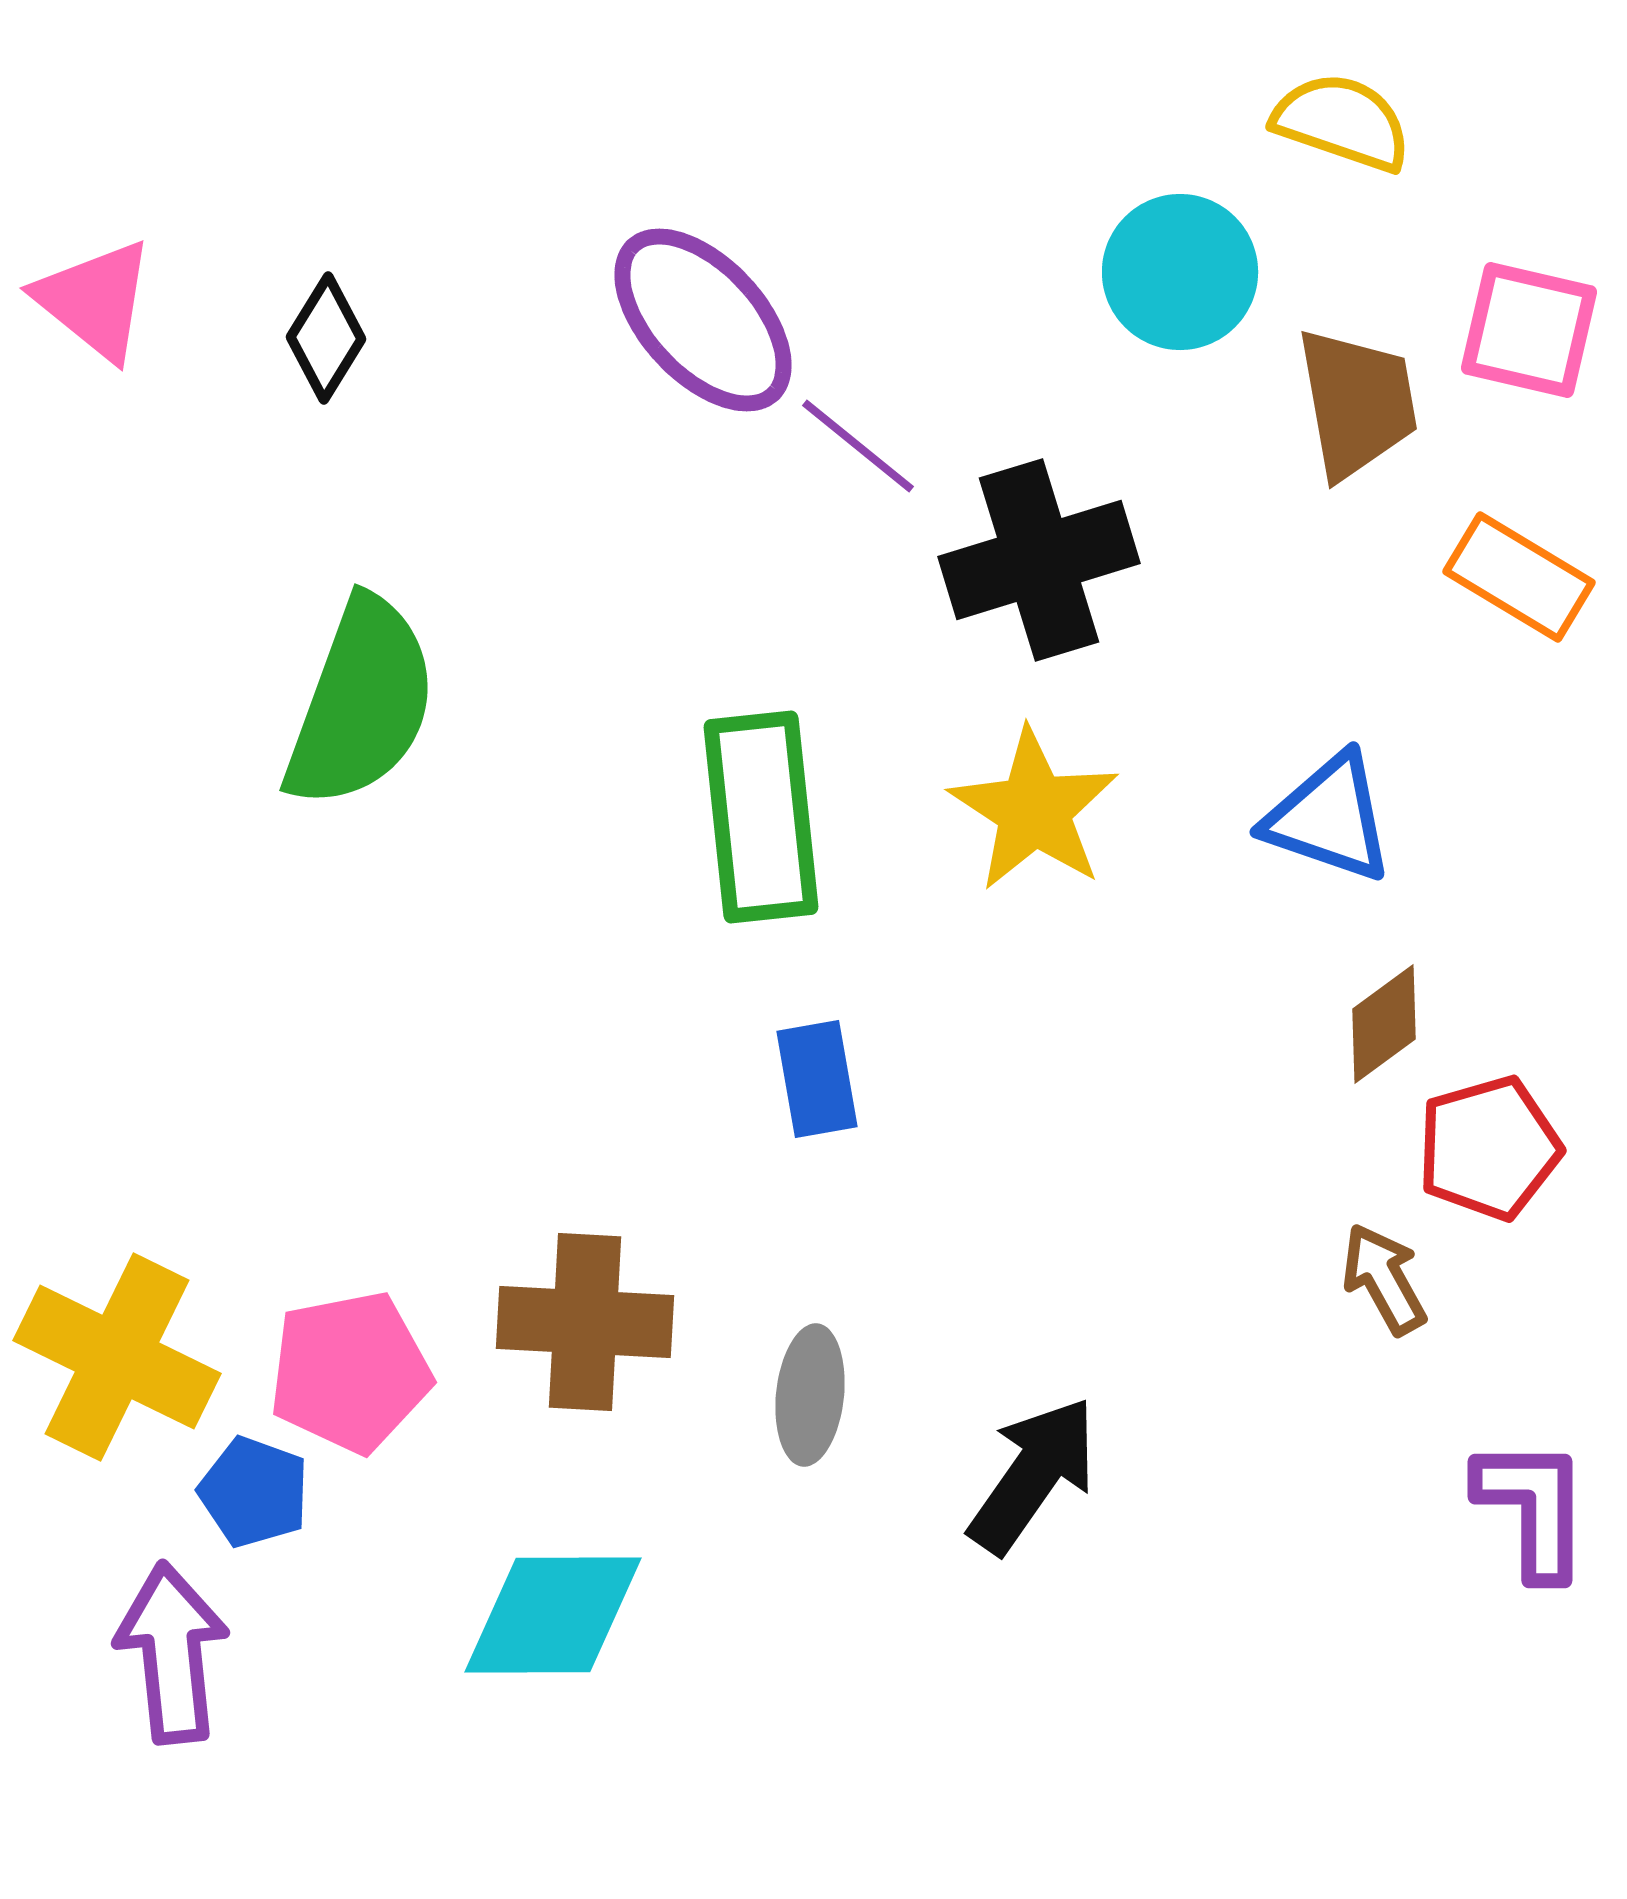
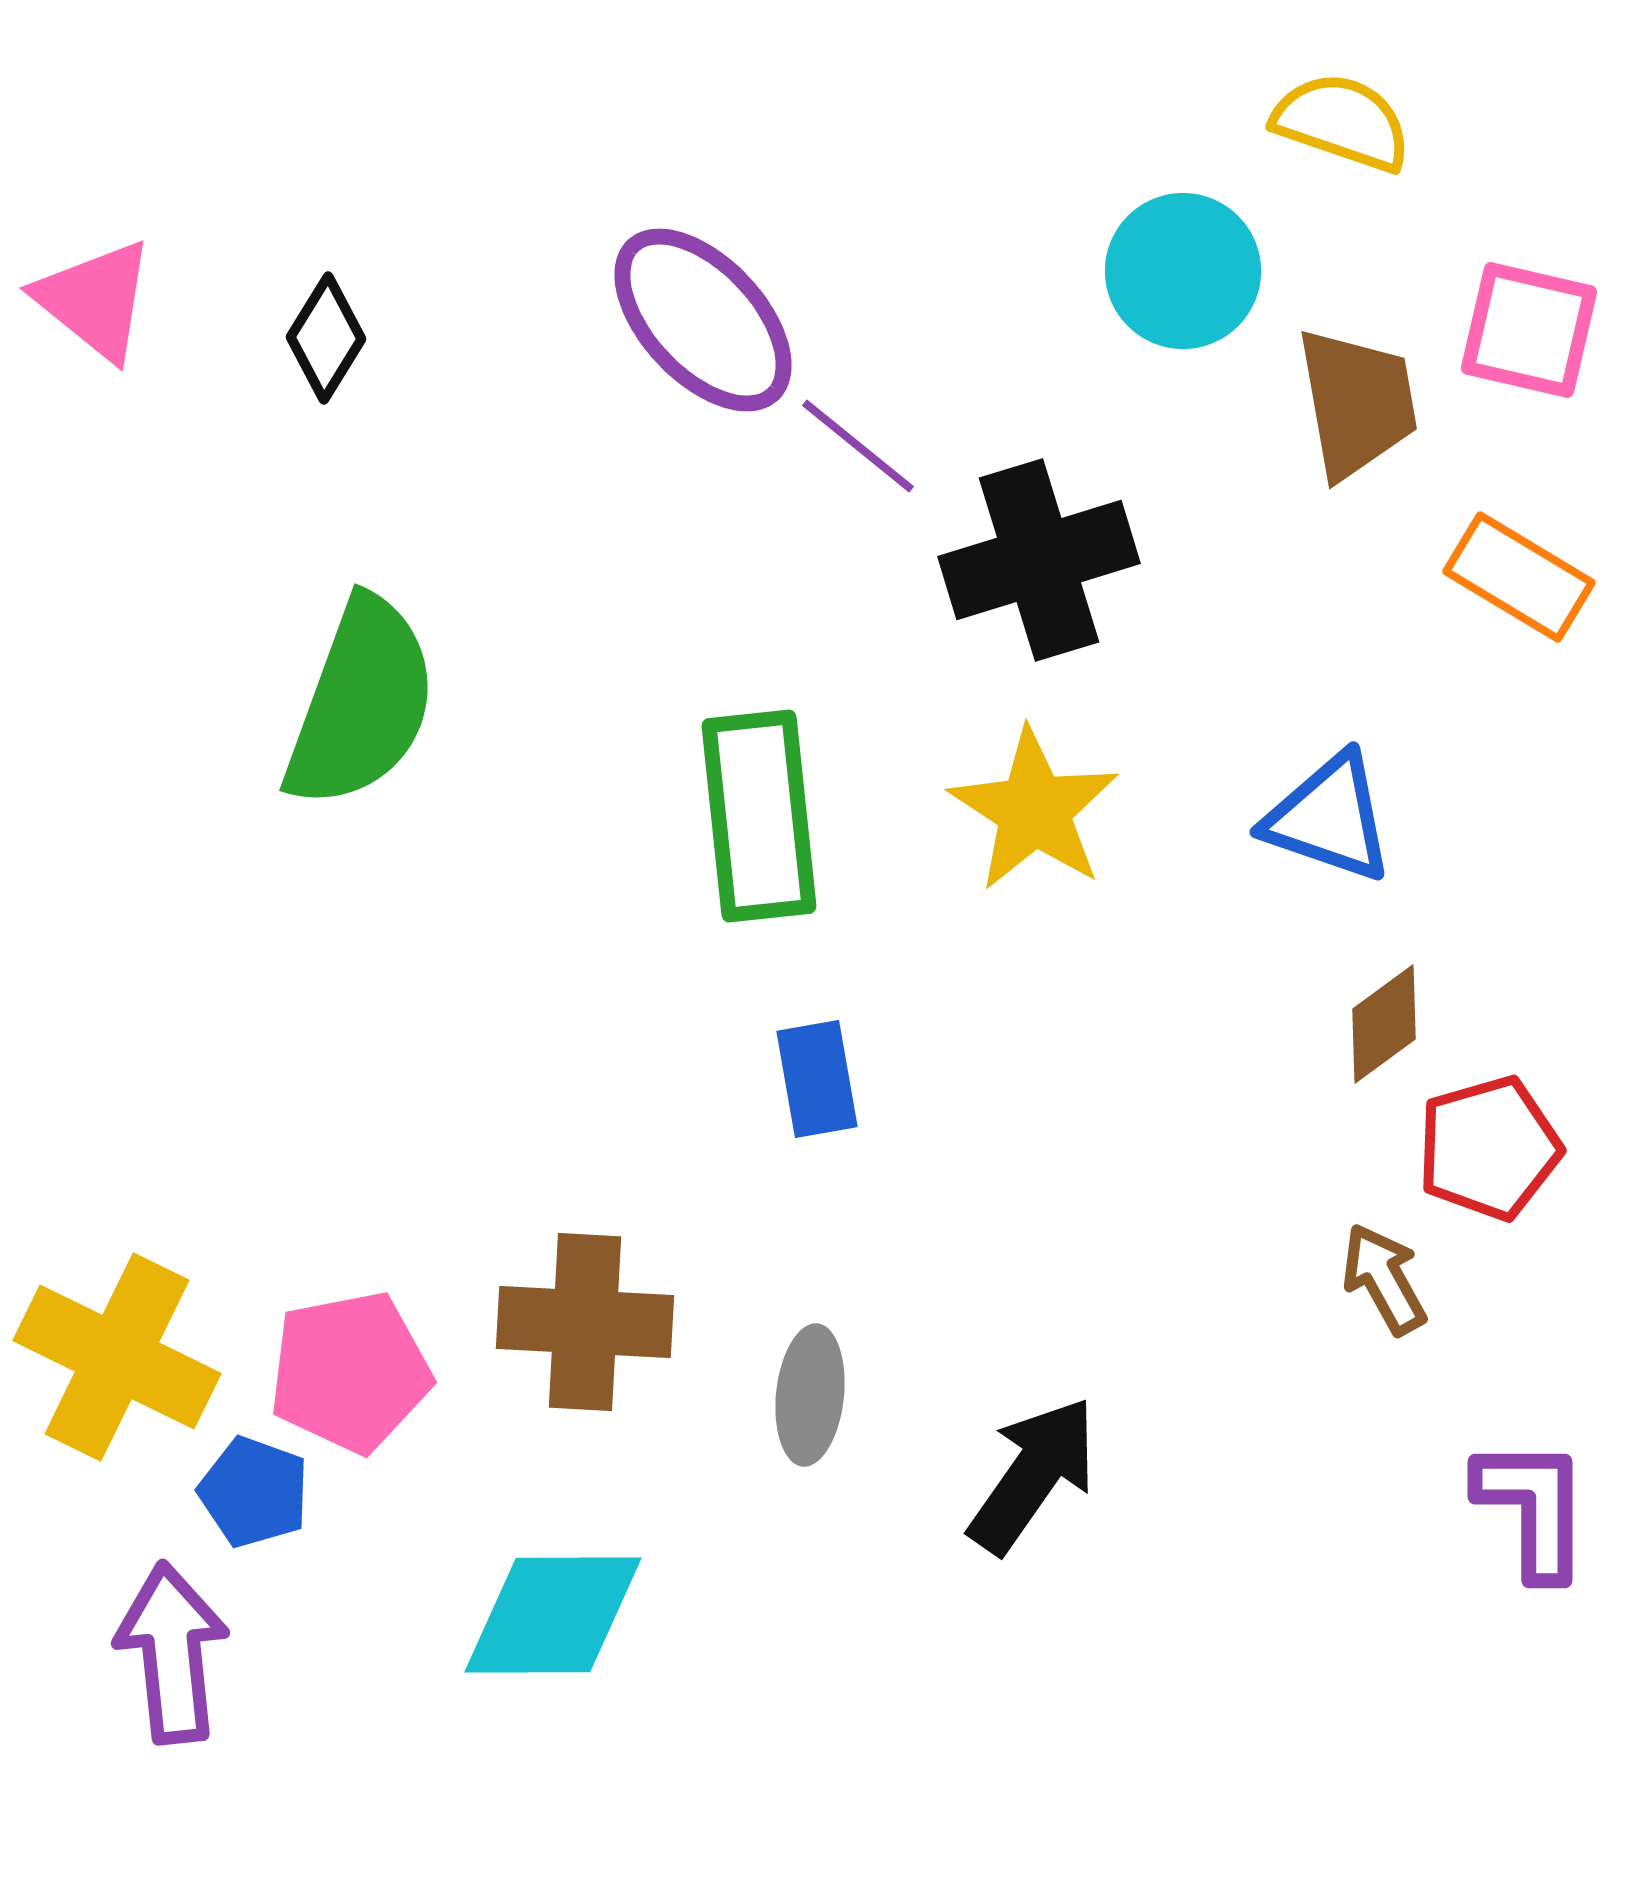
cyan circle: moved 3 px right, 1 px up
green rectangle: moved 2 px left, 1 px up
